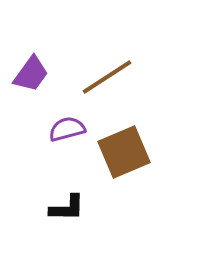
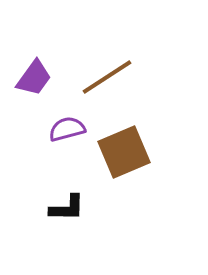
purple trapezoid: moved 3 px right, 4 px down
